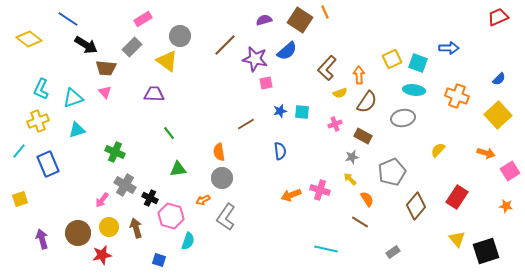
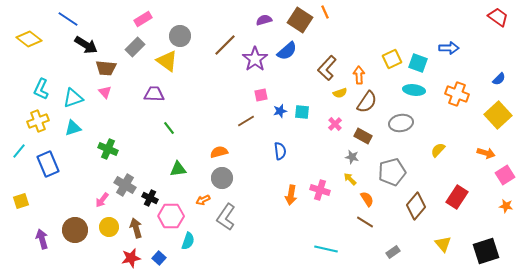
red trapezoid at (498, 17): rotated 60 degrees clockwise
gray rectangle at (132, 47): moved 3 px right
purple star at (255, 59): rotated 25 degrees clockwise
pink square at (266, 83): moved 5 px left, 12 px down
orange cross at (457, 96): moved 2 px up
gray ellipse at (403, 118): moved 2 px left, 5 px down
brown line at (246, 124): moved 3 px up
pink cross at (335, 124): rotated 24 degrees counterclockwise
cyan triangle at (77, 130): moved 4 px left, 2 px up
green line at (169, 133): moved 5 px up
green cross at (115, 152): moved 7 px left, 3 px up
orange semicircle at (219, 152): rotated 84 degrees clockwise
gray star at (352, 157): rotated 24 degrees clockwise
pink square at (510, 171): moved 5 px left, 4 px down
gray pentagon at (392, 172): rotated 8 degrees clockwise
orange arrow at (291, 195): rotated 60 degrees counterclockwise
yellow square at (20, 199): moved 1 px right, 2 px down
pink hexagon at (171, 216): rotated 15 degrees counterclockwise
brown line at (360, 222): moved 5 px right
brown circle at (78, 233): moved 3 px left, 3 px up
yellow triangle at (457, 239): moved 14 px left, 5 px down
red star at (102, 255): moved 29 px right, 3 px down
blue square at (159, 260): moved 2 px up; rotated 24 degrees clockwise
